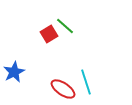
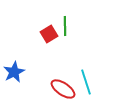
green line: rotated 48 degrees clockwise
